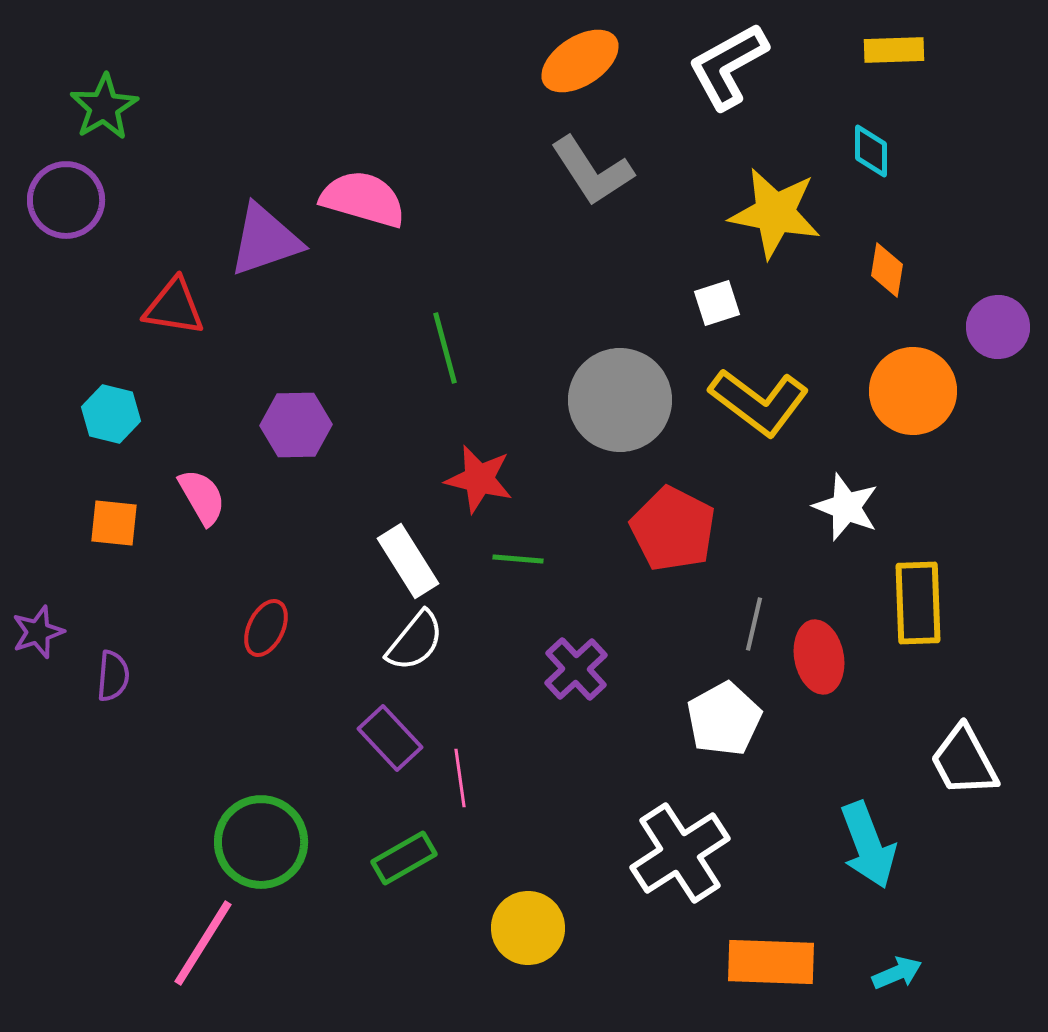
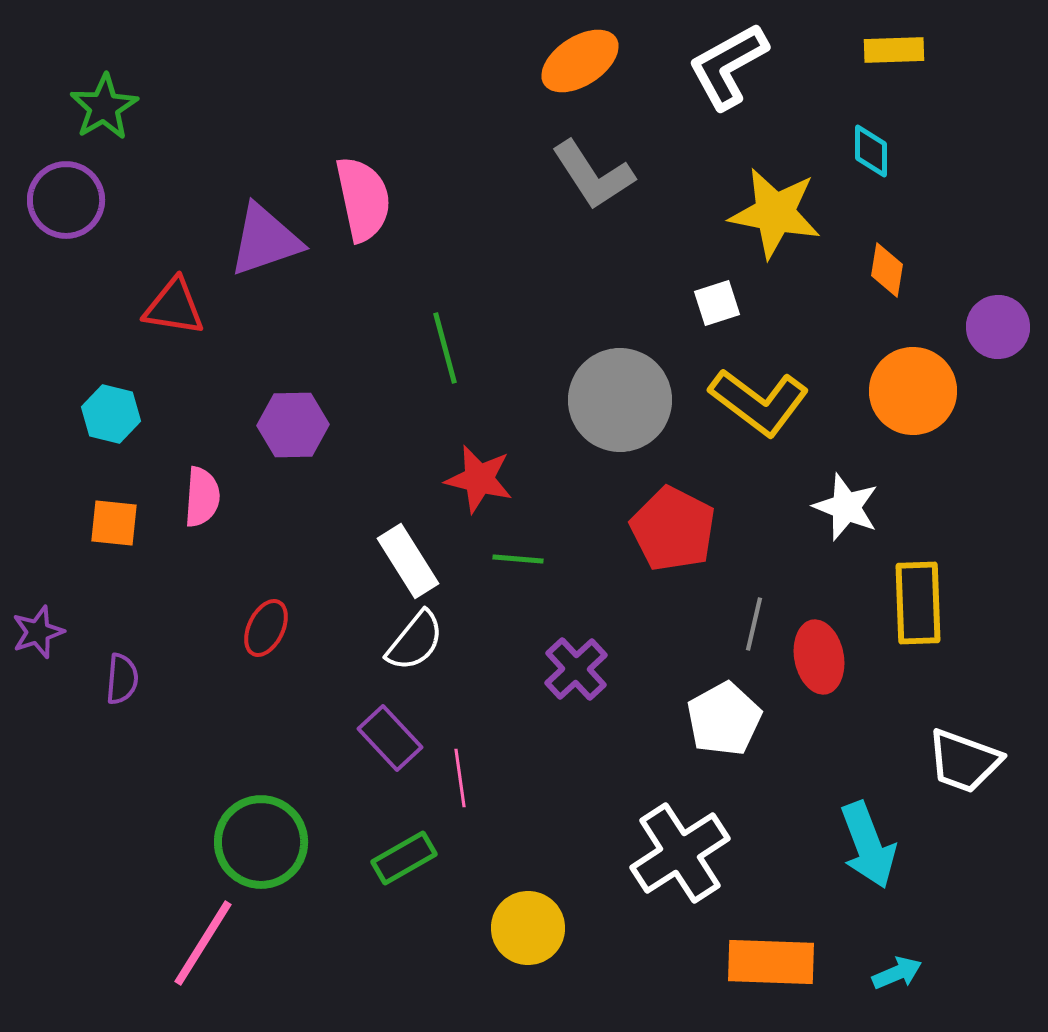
gray L-shape at (592, 171): moved 1 px right, 4 px down
pink semicircle at (363, 199): rotated 62 degrees clockwise
purple hexagon at (296, 425): moved 3 px left
pink semicircle at (202, 497): rotated 34 degrees clockwise
purple semicircle at (113, 676): moved 9 px right, 3 px down
white trapezoid at (964, 761): rotated 42 degrees counterclockwise
